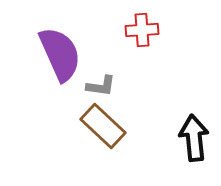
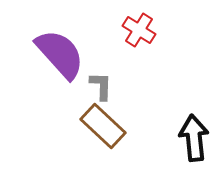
red cross: moved 3 px left; rotated 36 degrees clockwise
purple semicircle: rotated 18 degrees counterclockwise
gray L-shape: rotated 96 degrees counterclockwise
